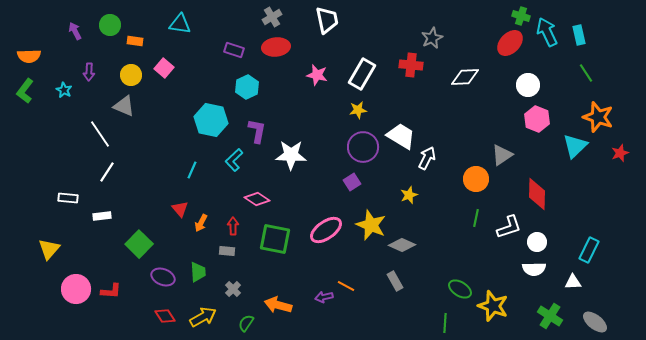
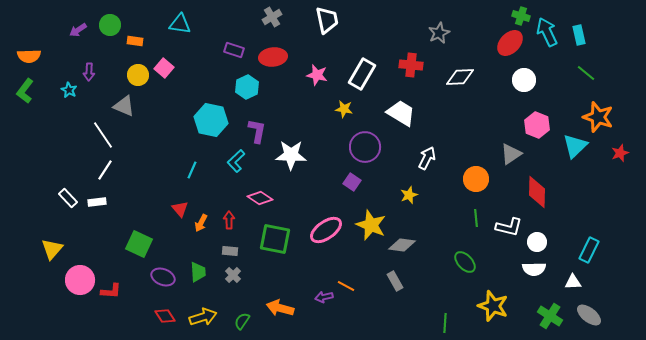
purple arrow at (75, 31): moved 3 px right, 1 px up; rotated 96 degrees counterclockwise
gray star at (432, 38): moved 7 px right, 5 px up
red ellipse at (276, 47): moved 3 px left, 10 px down
green line at (586, 73): rotated 18 degrees counterclockwise
yellow circle at (131, 75): moved 7 px right
white diamond at (465, 77): moved 5 px left
white circle at (528, 85): moved 4 px left, 5 px up
cyan star at (64, 90): moved 5 px right
yellow star at (358, 110): moved 14 px left, 1 px up; rotated 18 degrees clockwise
pink hexagon at (537, 119): moved 6 px down
white line at (100, 134): moved 3 px right, 1 px down
white trapezoid at (401, 136): moved 23 px up
purple circle at (363, 147): moved 2 px right
gray triangle at (502, 155): moved 9 px right, 1 px up
cyan L-shape at (234, 160): moved 2 px right, 1 px down
white line at (107, 172): moved 2 px left, 2 px up
purple square at (352, 182): rotated 24 degrees counterclockwise
red diamond at (537, 194): moved 2 px up
white rectangle at (68, 198): rotated 42 degrees clockwise
pink diamond at (257, 199): moved 3 px right, 1 px up
white rectangle at (102, 216): moved 5 px left, 14 px up
green line at (476, 218): rotated 18 degrees counterclockwise
red arrow at (233, 226): moved 4 px left, 6 px up
white L-shape at (509, 227): rotated 32 degrees clockwise
green square at (139, 244): rotated 20 degrees counterclockwise
gray diamond at (402, 245): rotated 16 degrees counterclockwise
yellow triangle at (49, 249): moved 3 px right
gray rectangle at (227, 251): moved 3 px right
pink circle at (76, 289): moved 4 px right, 9 px up
gray cross at (233, 289): moved 14 px up
green ellipse at (460, 289): moved 5 px right, 27 px up; rotated 15 degrees clockwise
orange arrow at (278, 305): moved 2 px right, 3 px down
yellow arrow at (203, 317): rotated 12 degrees clockwise
gray ellipse at (595, 322): moved 6 px left, 7 px up
green semicircle at (246, 323): moved 4 px left, 2 px up
